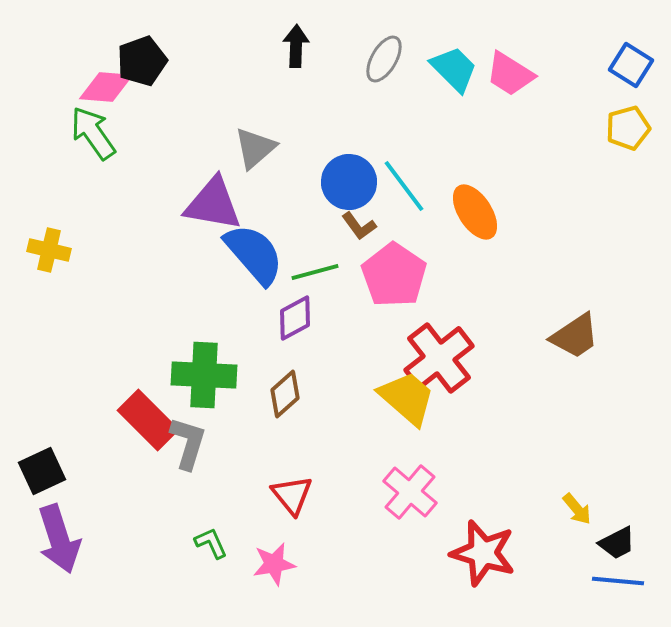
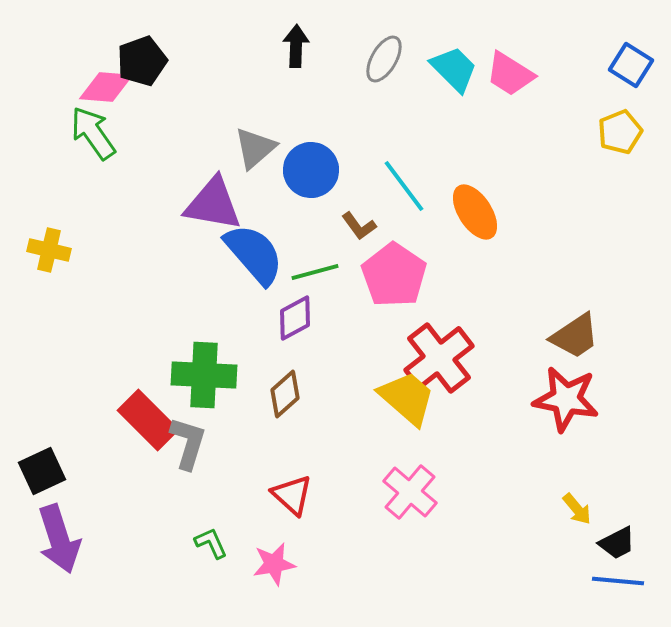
yellow pentagon: moved 8 px left, 4 px down; rotated 6 degrees counterclockwise
blue circle: moved 38 px left, 12 px up
red triangle: rotated 9 degrees counterclockwise
red star: moved 83 px right, 154 px up; rotated 6 degrees counterclockwise
